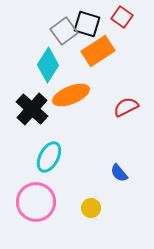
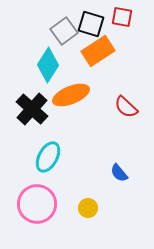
red square: rotated 25 degrees counterclockwise
black square: moved 4 px right
red semicircle: rotated 110 degrees counterclockwise
cyan ellipse: moved 1 px left
pink circle: moved 1 px right, 2 px down
yellow circle: moved 3 px left
